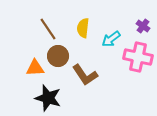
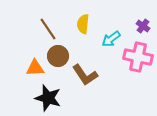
yellow semicircle: moved 4 px up
